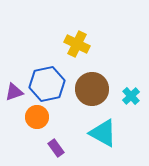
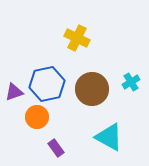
yellow cross: moved 6 px up
cyan cross: moved 14 px up; rotated 12 degrees clockwise
cyan triangle: moved 6 px right, 4 px down
